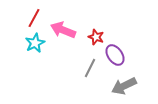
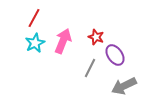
pink arrow: moved 11 px down; rotated 90 degrees clockwise
